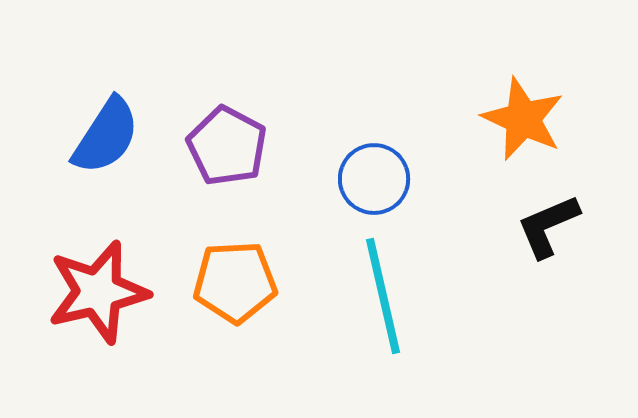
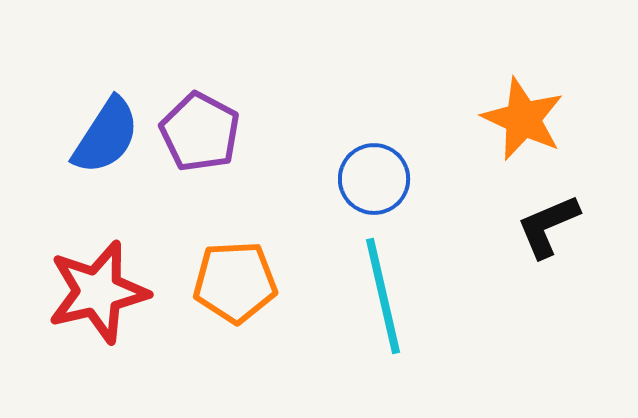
purple pentagon: moved 27 px left, 14 px up
